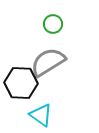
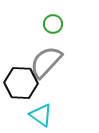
gray semicircle: moved 2 px left; rotated 15 degrees counterclockwise
